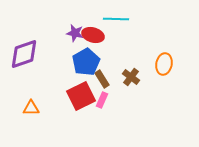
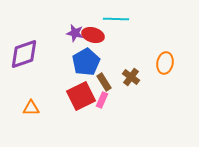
orange ellipse: moved 1 px right, 1 px up
brown rectangle: moved 2 px right, 3 px down
